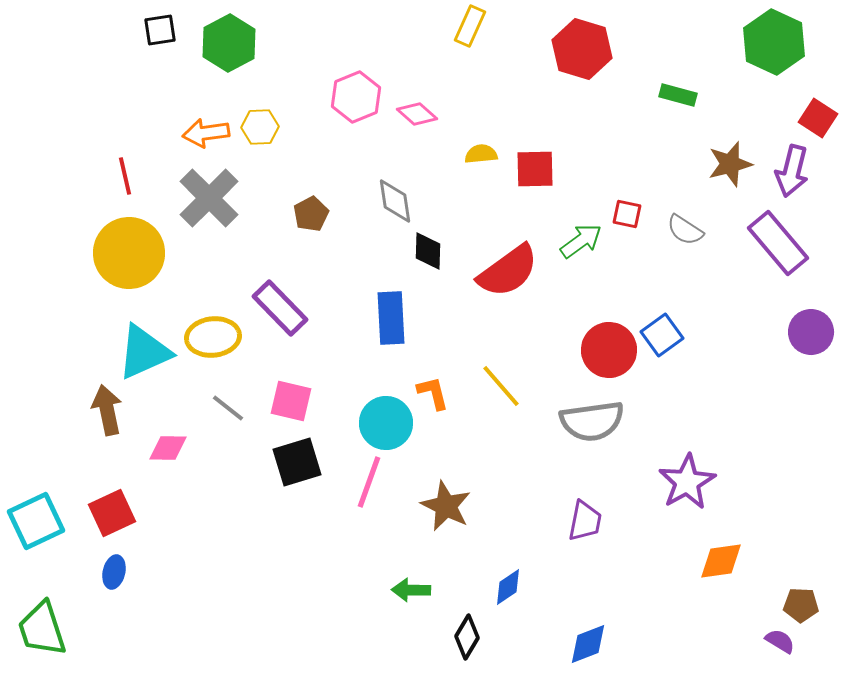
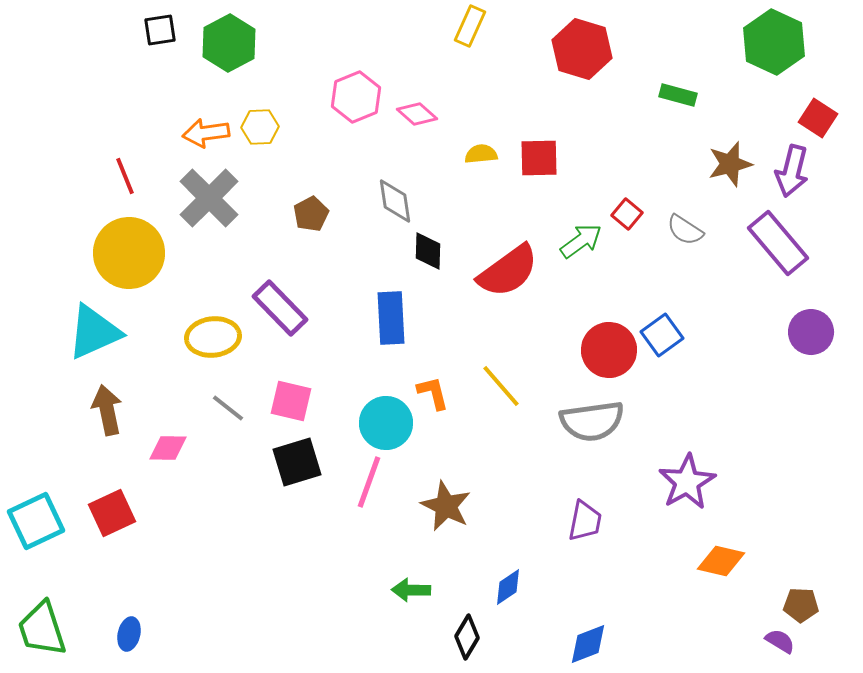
red square at (535, 169): moved 4 px right, 11 px up
red line at (125, 176): rotated 9 degrees counterclockwise
red square at (627, 214): rotated 28 degrees clockwise
cyan triangle at (144, 352): moved 50 px left, 20 px up
orange diamond at (721, 561): rotated 21 degrees clockwise
blue ellipse at (114, 572): moved 15 px right, 62 px down
